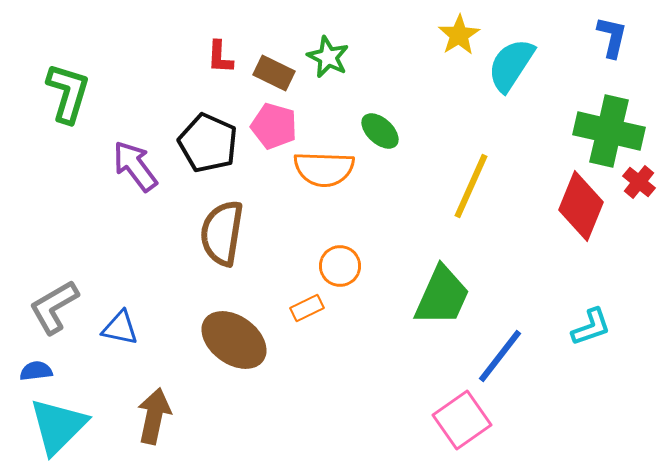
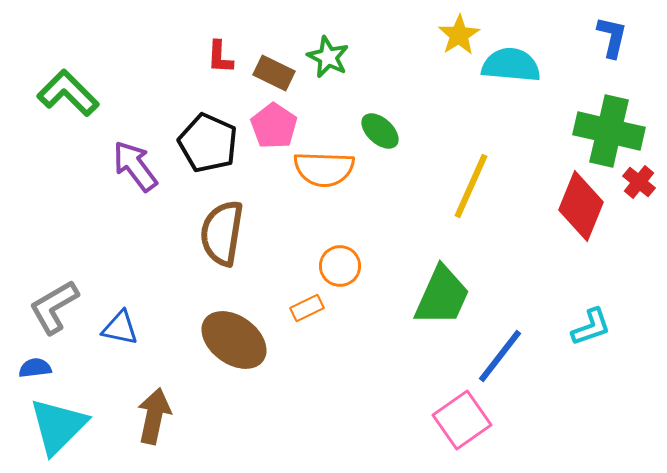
cyan semicircle: rotated 62 degrees clockwise
green L-shape: rotated 62 degrees counterclockwise
pink pentagon: rotated 18 degrees clockwise
blue semicircle: moved 1 px left, 3 px up
